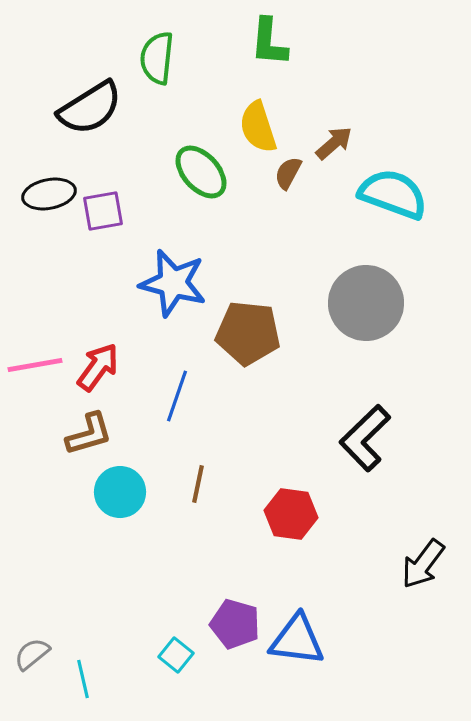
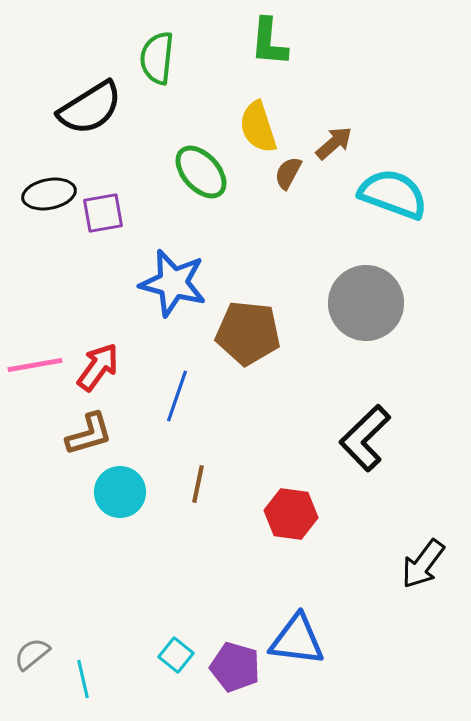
purple square: moved 2 px down
purple pentagon: moved 43 px down
